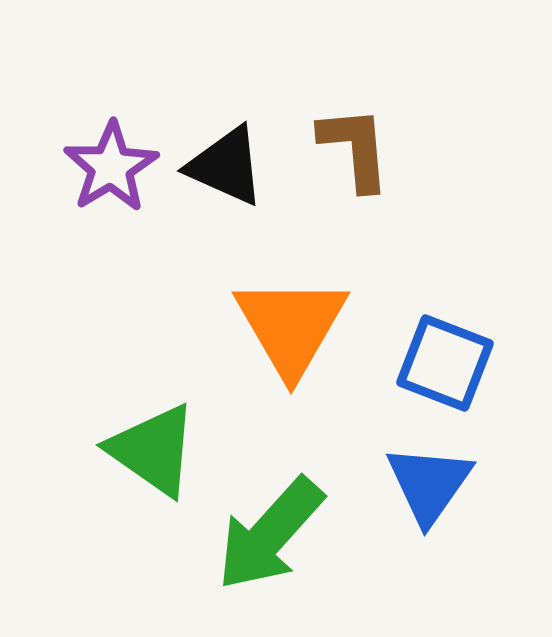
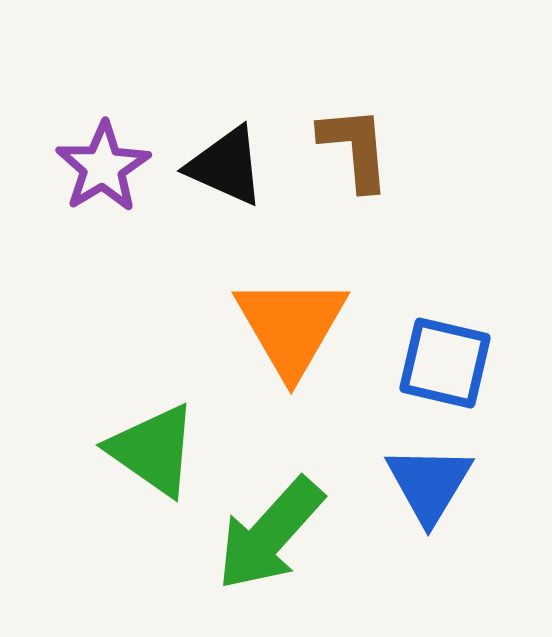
purple star: moved 8 px left
blue square: rotated 8 degrees counterclockwise
blue triangle: rotated 4 degrees counterclockwise
